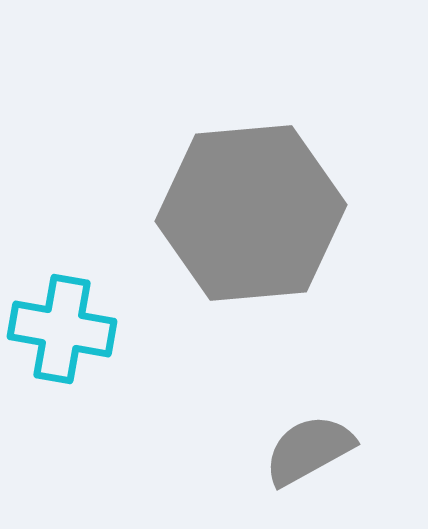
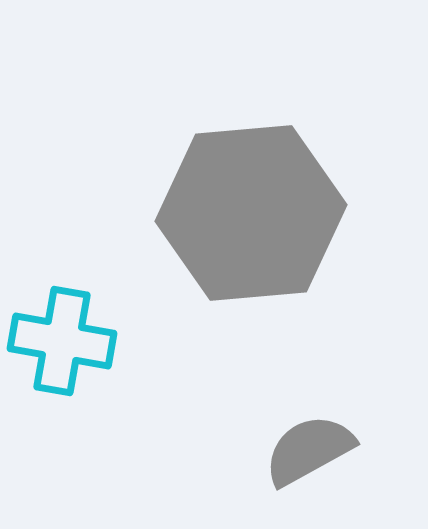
cyan cross: moved 12 px down
